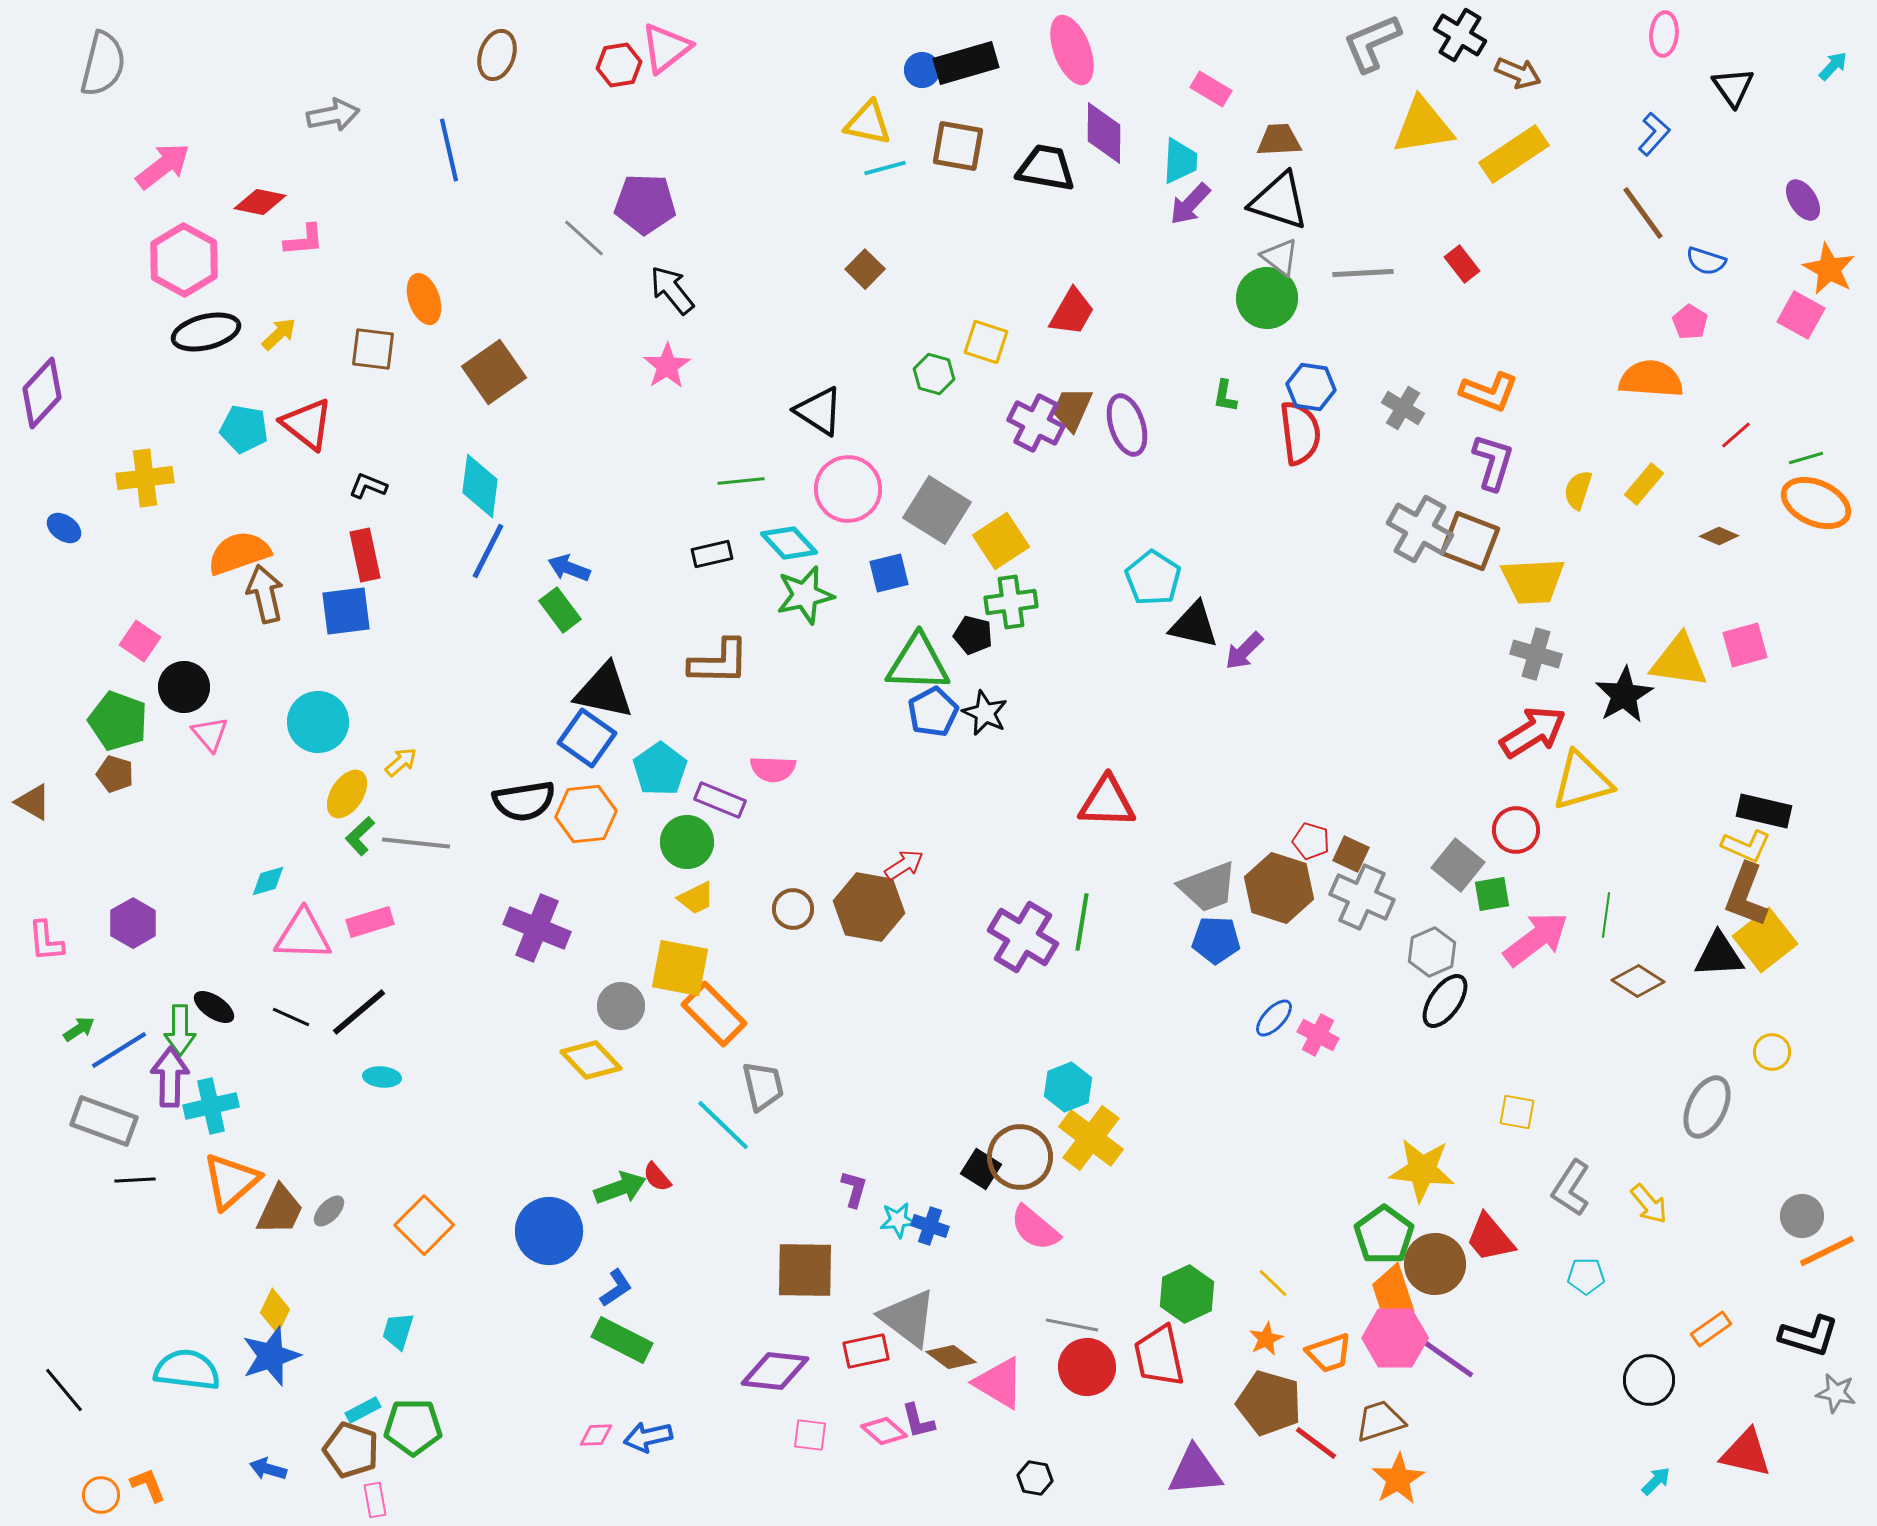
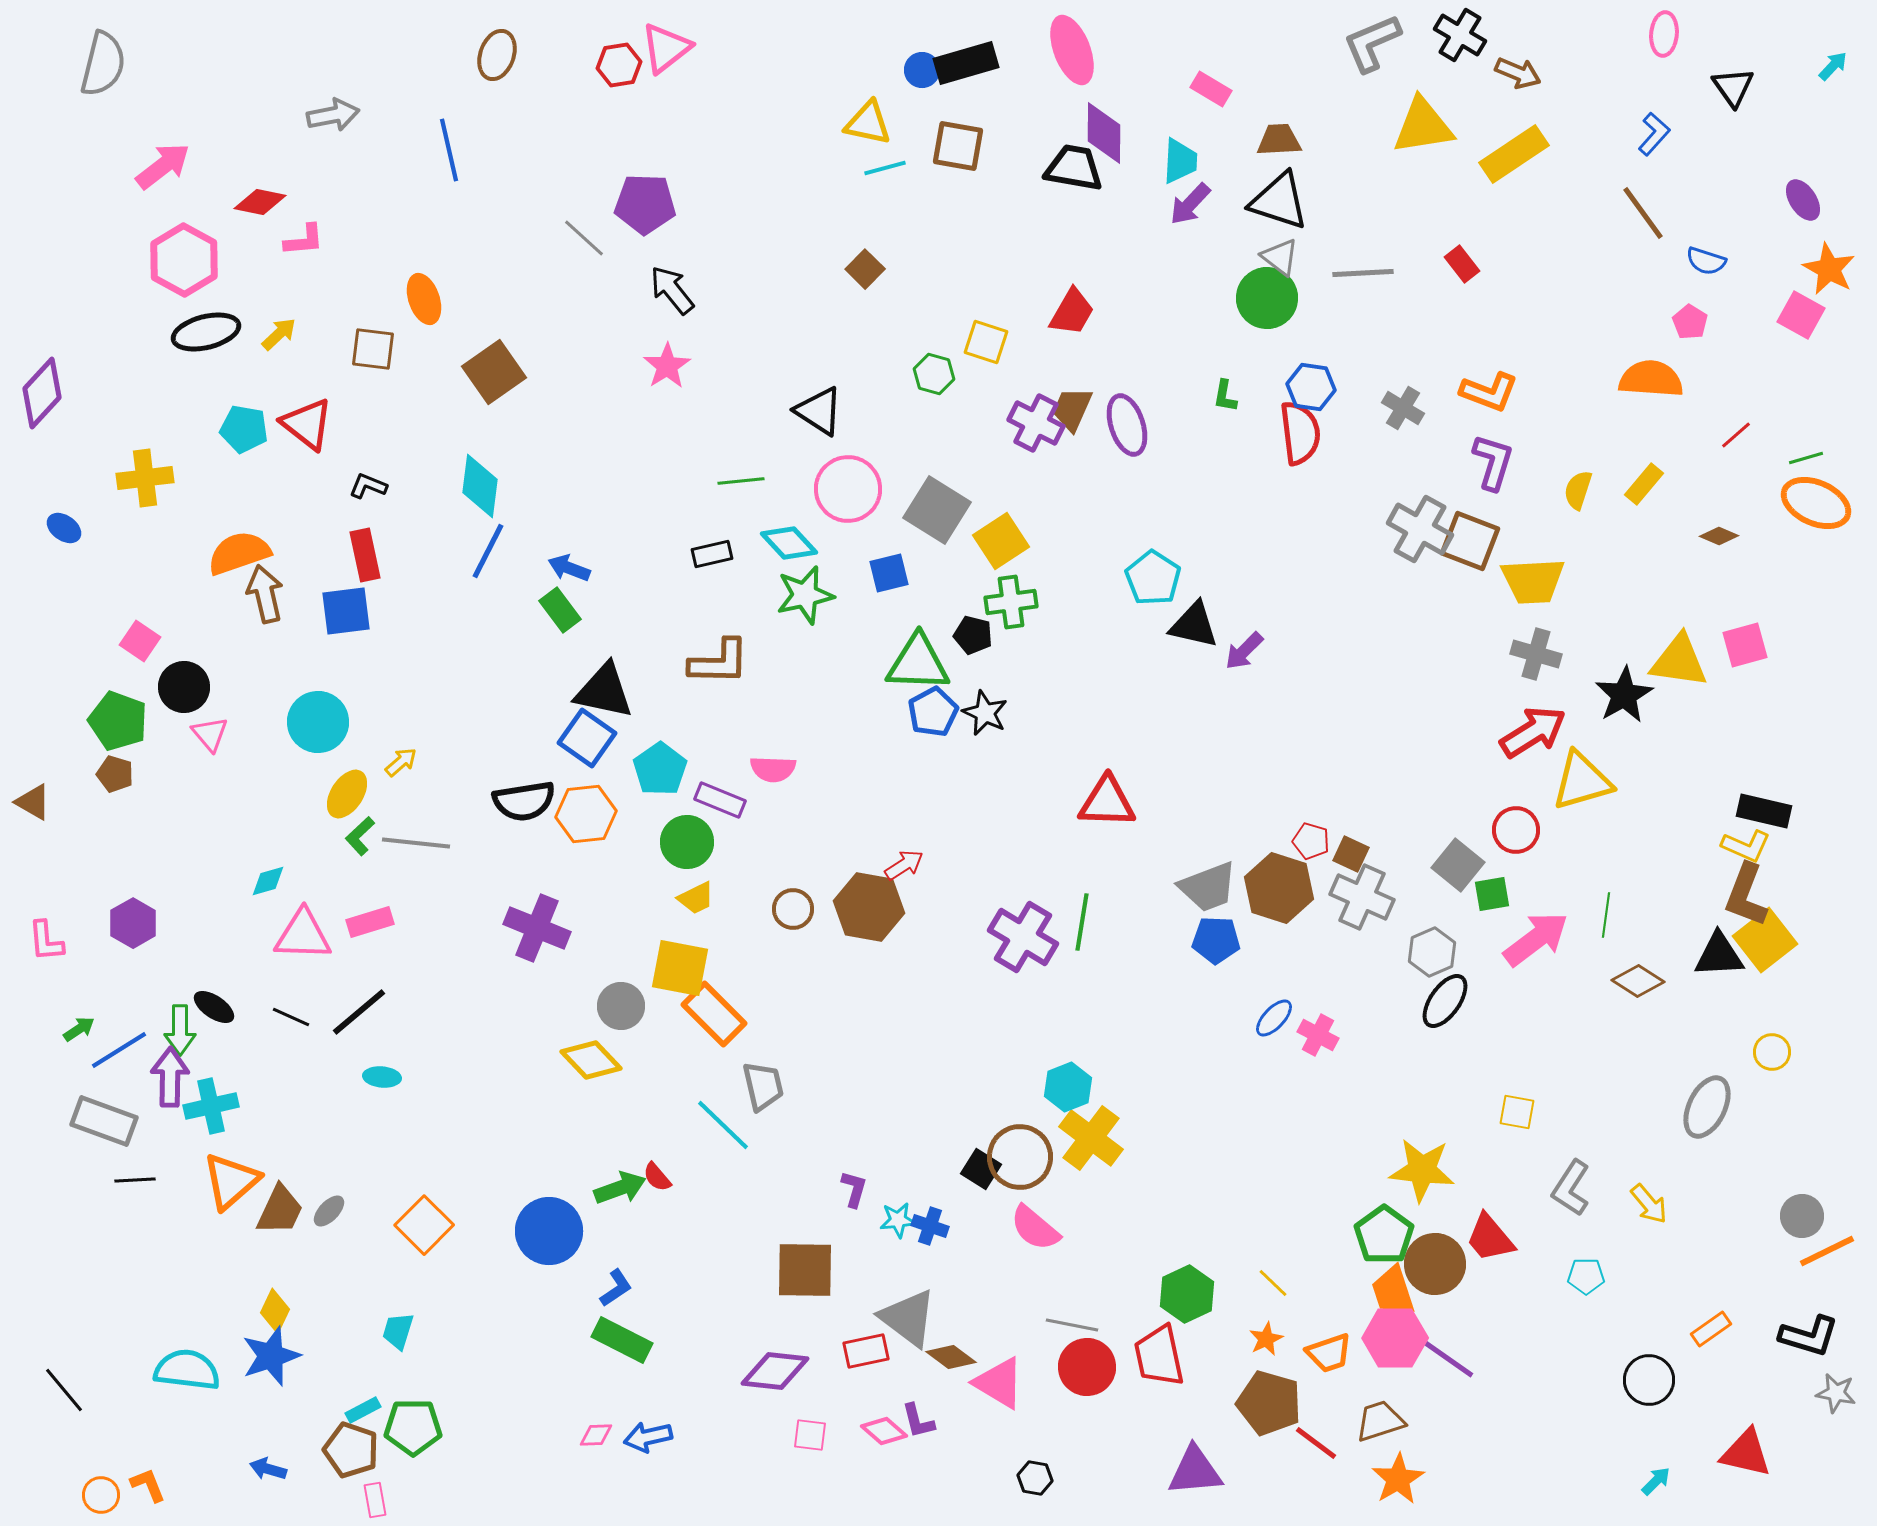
black trapezoid at (1046, 168): moved 28 px right
